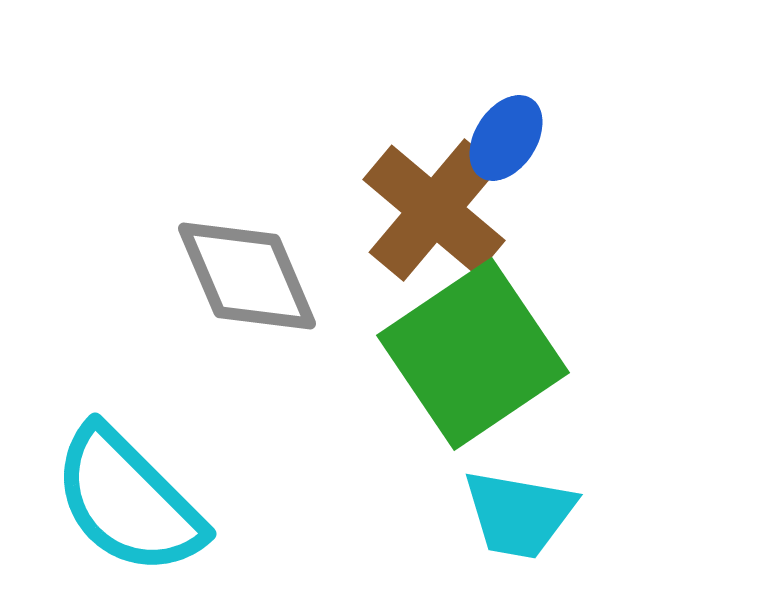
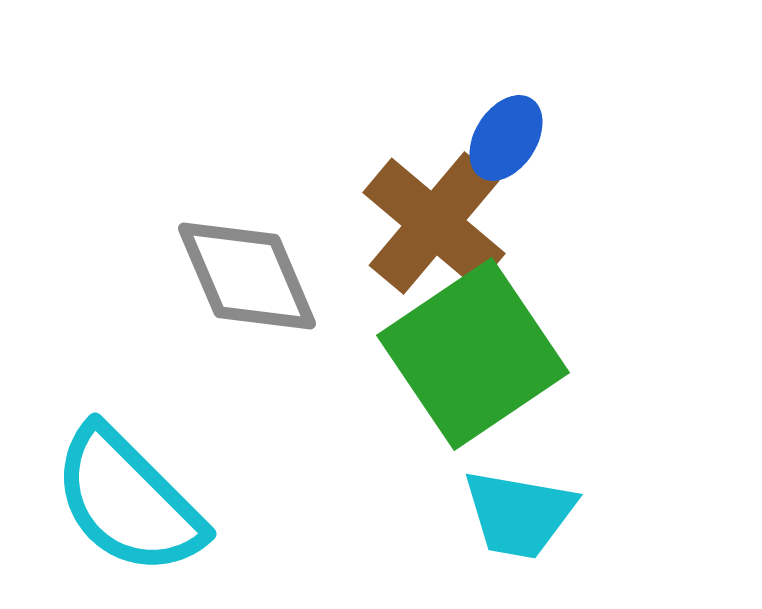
brown cross: moved 13 px down
